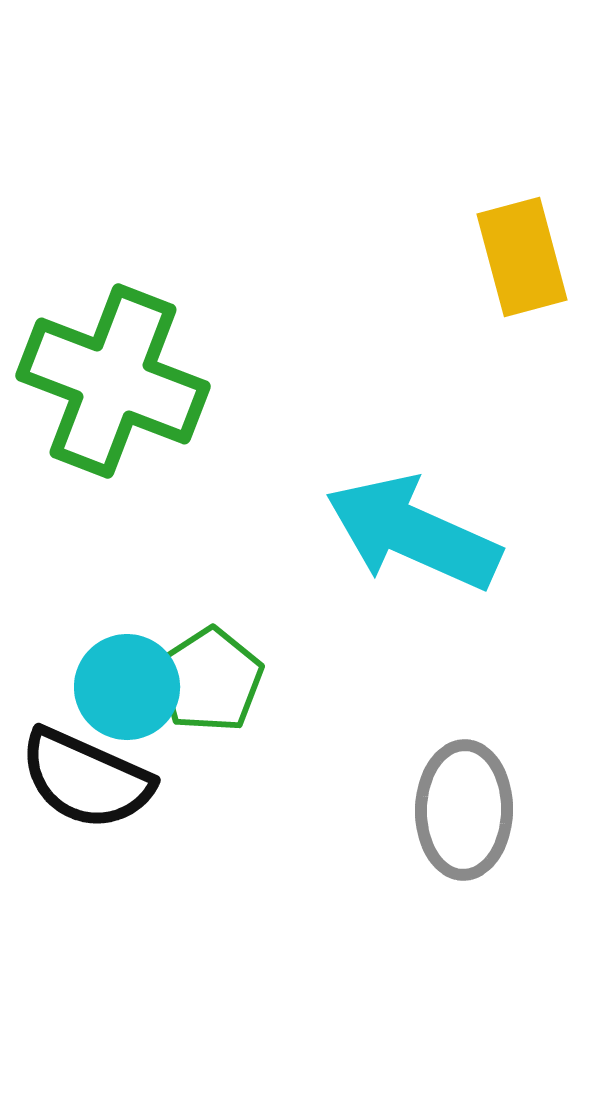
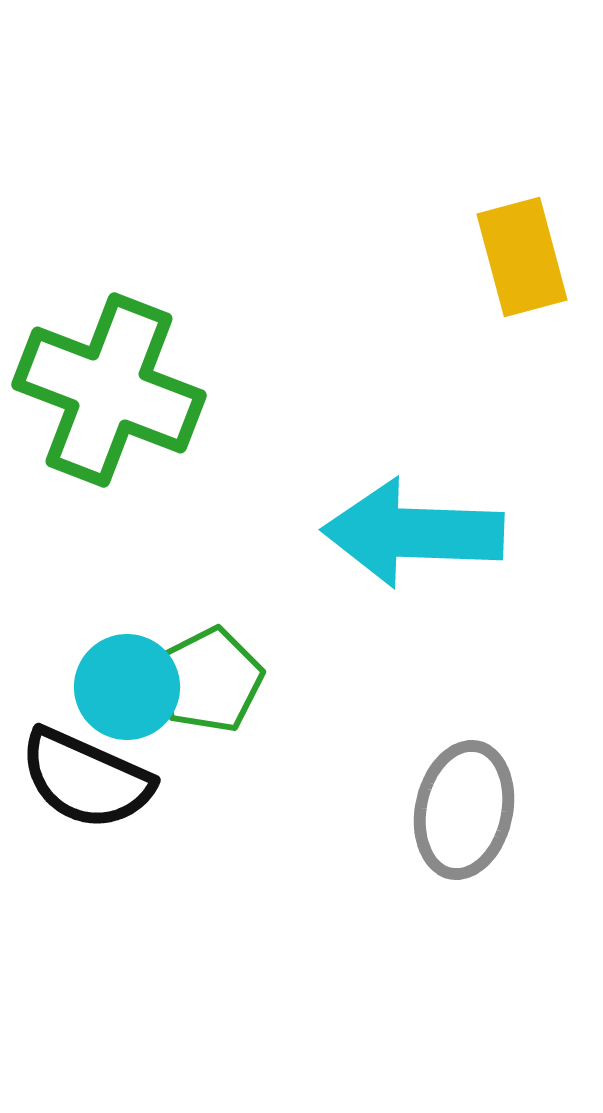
green cross: moved 4 px left, 9 px down
cyan arrow: rotated 22 degrees counterclockwise
green pentagon: rotated 6 degrees clockwise
gray ellipse: rotated 11 degrees clockwise
